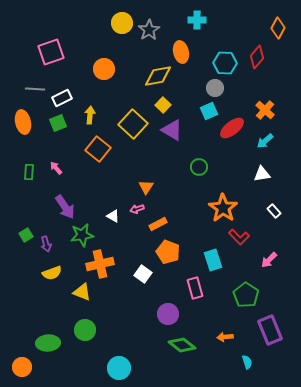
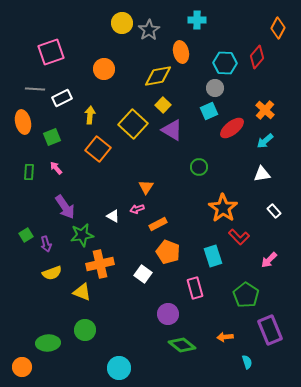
green square at (58, 123): moved 6 px left, 14 px down
cyan rectangle at (213, 260): moved 4 px up
